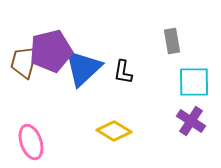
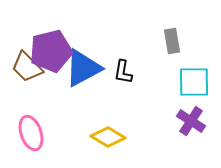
brown trapezoid: moved 3 px right, 5 px down; rotated 60 degrees counterclockwise
blue triangle: rotated 15 degrees clockwise
yellow diamond: moved 6 px left, 6 px down
pink ellipse: moved 9 px up
